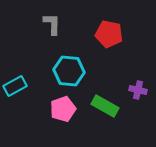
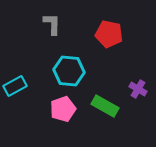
purple cross: moved 1 px up; rotated 18 degrees clockwise
